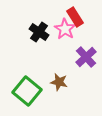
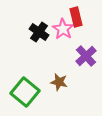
red rectangle: moved 1 px right; rotated 18 degrees clockwise
pink star: moved 2 px left
purple cross: moved 1 px up
green square: moved 2 px left, 1 px down
